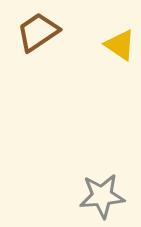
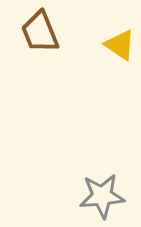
brown trapezoid: moved 2 px right; rotated 78 degrees counterclockwise
